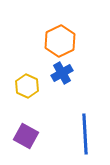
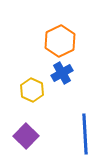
yellow hexagon: moved 5 px right, 4 px down
purple square: rotated 15 degrees clockwise
